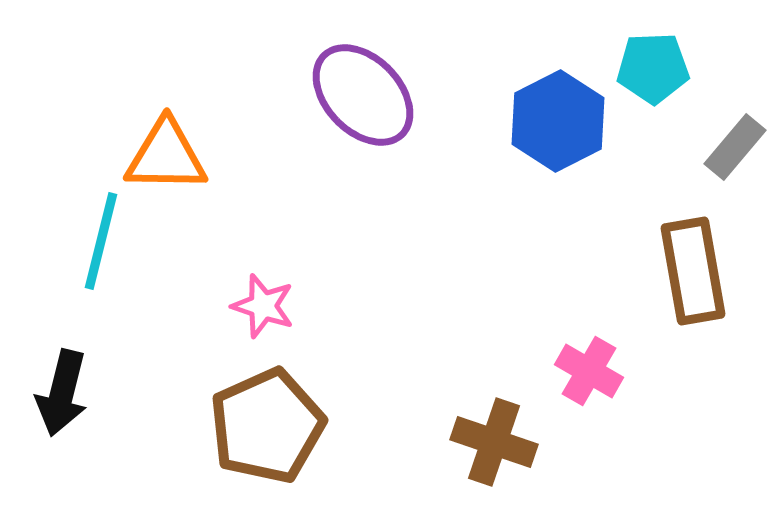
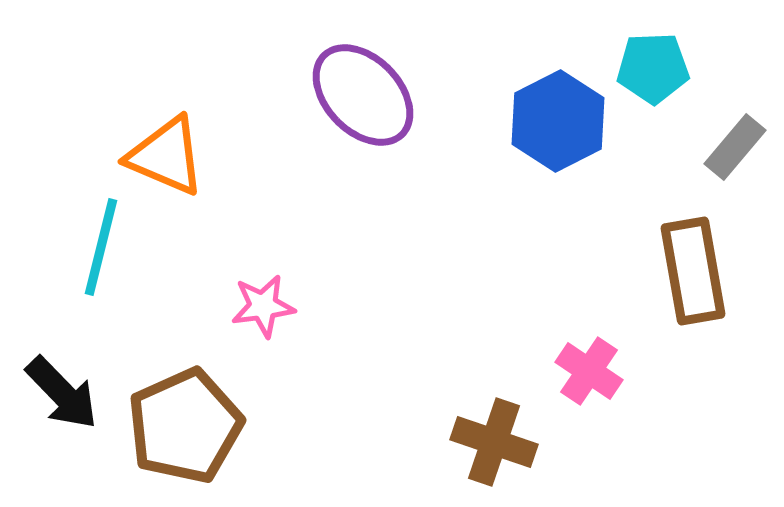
orange triangle: rotated 22 degrees clockwise
cyan line: moved 6 px down
pink star: rotated 26 degrees counterclockwise
pink cross: rotated 4 degrees clockwise
black arrow: rotated 58 degrees counterclockwise
brown pentagon: moved 82 px left
